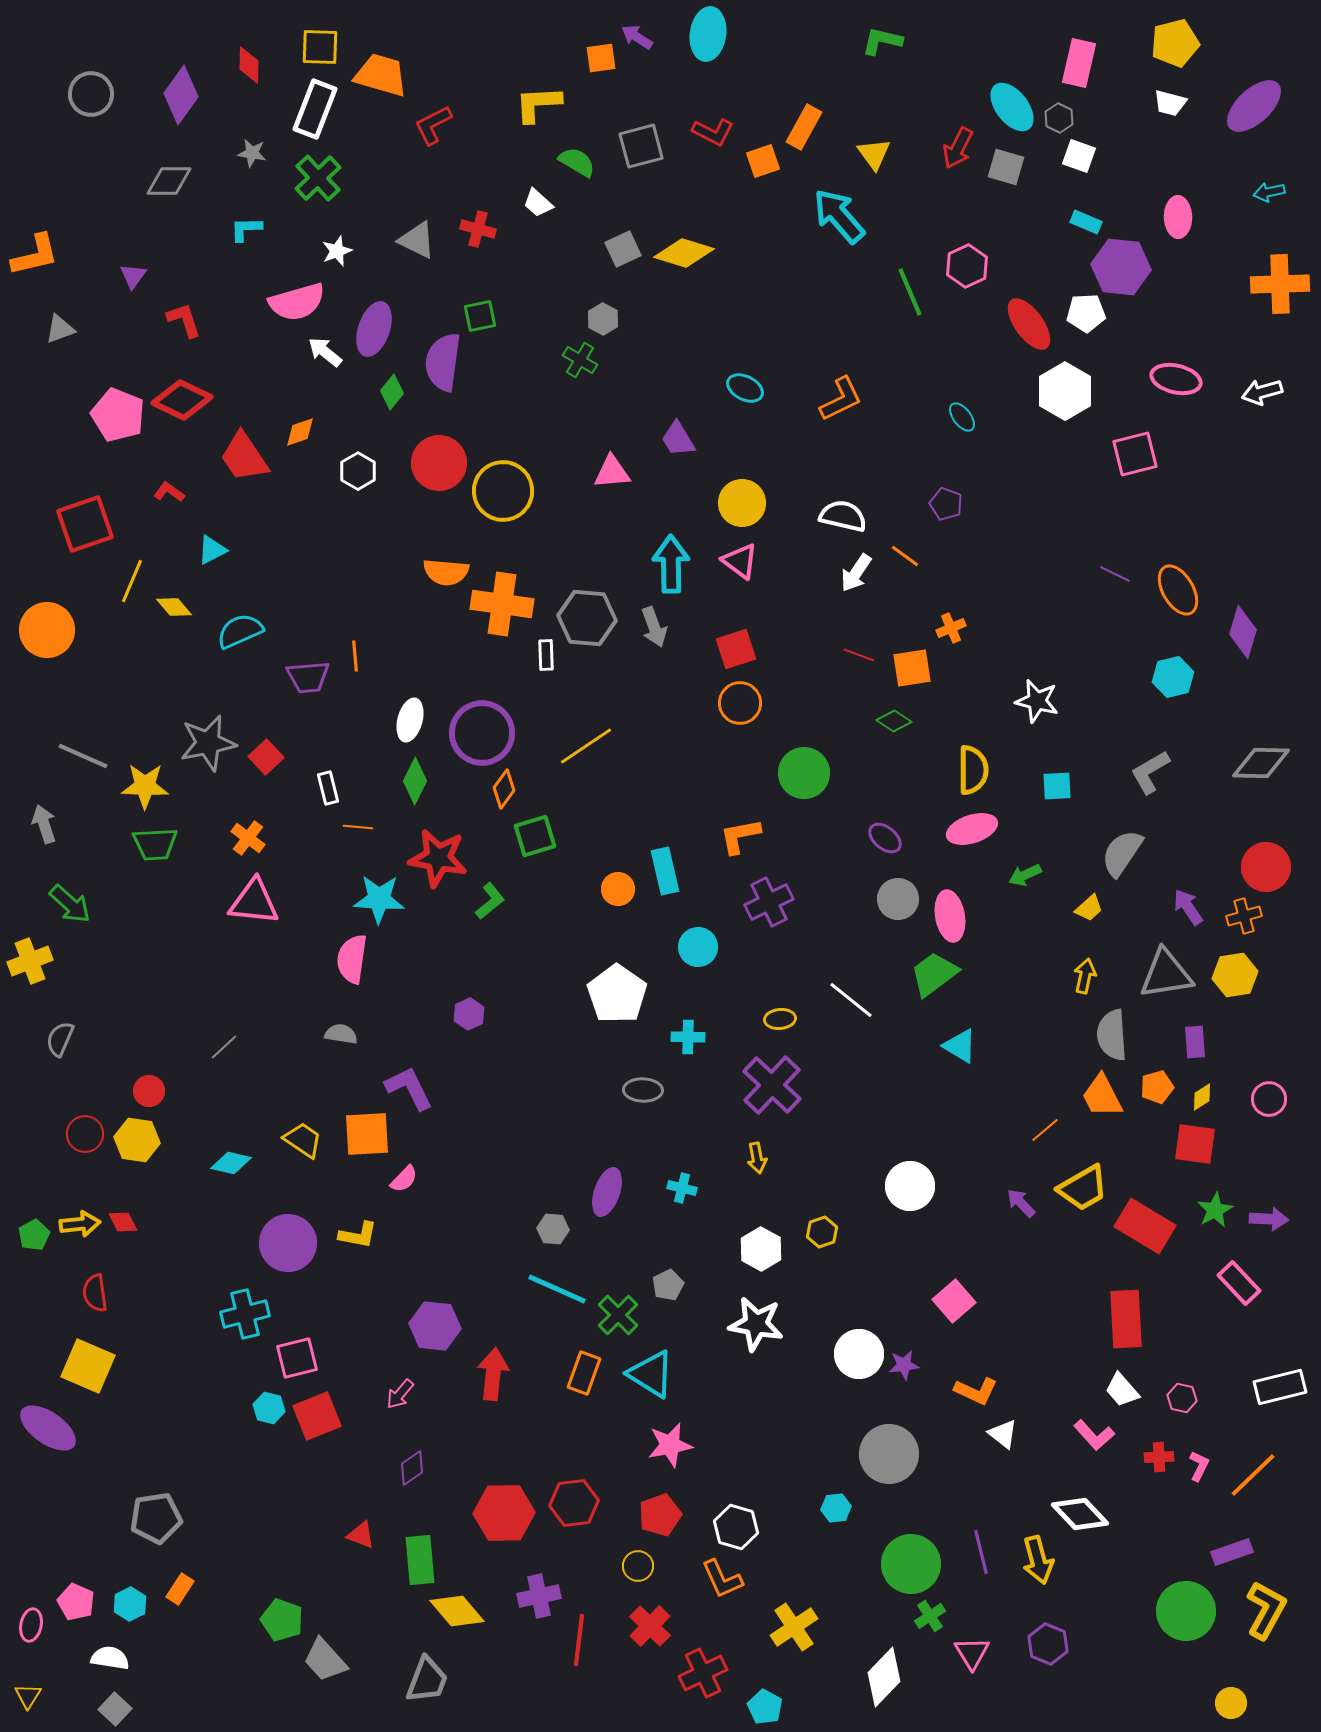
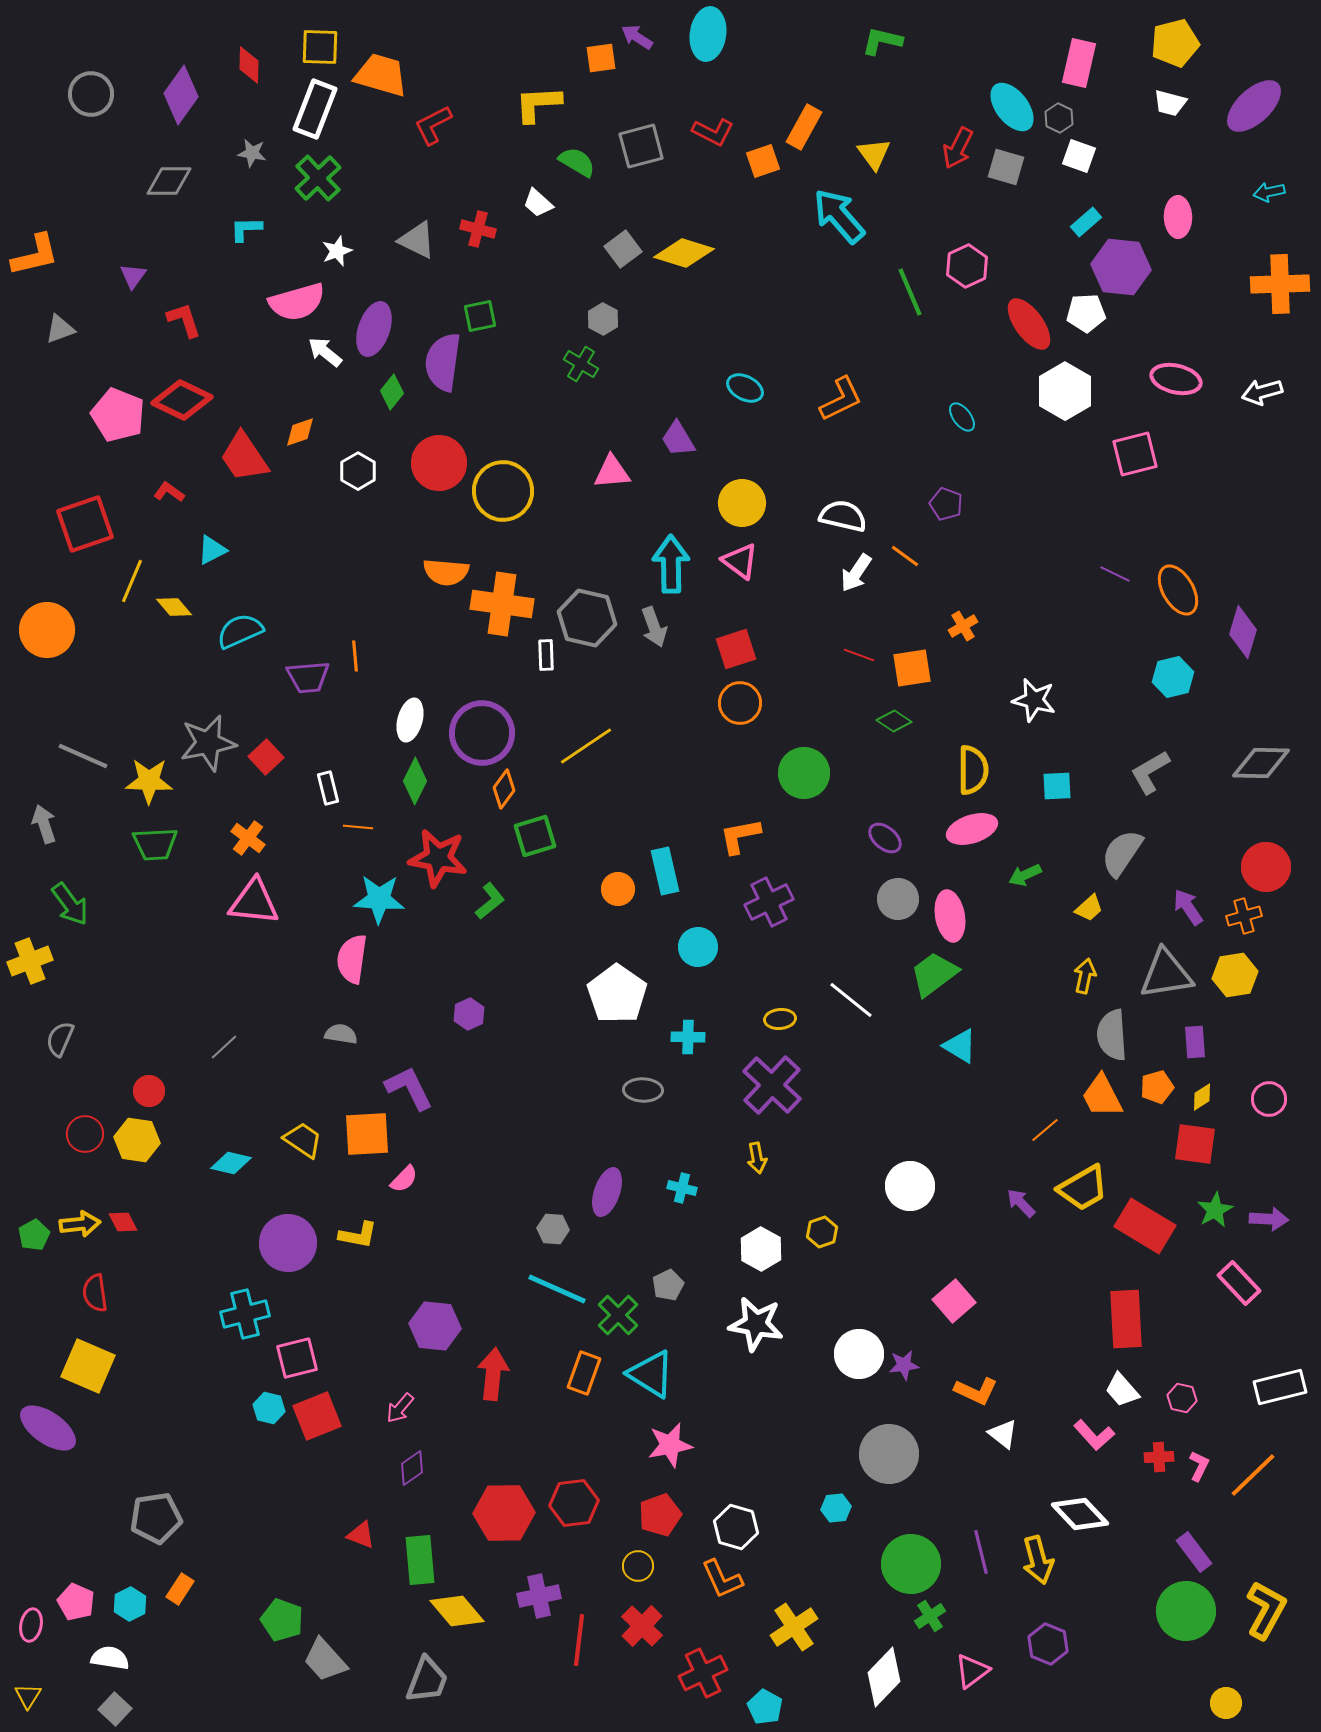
cyan rectangle at (1086, 222): rotated 64 degrees counterclockwise
gray square at (623, 249): rotated 12 degrees counterclockwise
green cross at (580, 360): moved 1 px right, 4 px down
gray hexagon at (587, 618): rotated 8 degrees clockwise
orange cross at (951, 628): moved 12 px right, 2 px up; rotated 8 degrees counterclockwise
white star at (1037, 701): moved 3 px left, 1 px up
yellow star at (145, 786): moved 4 px right, 5 px up
green arrow at (70, 904): rotated 12 degrees clockwise
pink arrow at (400, 1394): moved 14 px down
purple rectangle at (1232, 1552): moved 38 px left; rotated 72 degrees clockwise
red cross at (650, 1626): moved 8 px left
pink triangle at (972, 1653): moved 18 px down; rotated 24 degrees clockwise
yellow circle at (1231, 1703): moved 5 px left
